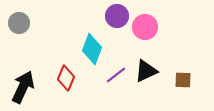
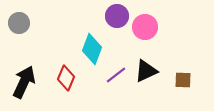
black arrow: moved 1 px right, 5 px up
